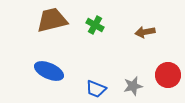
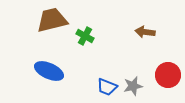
green cross: moved 10 px left, 11 px down
brown arrow: rotated 18 degrees clockwise
blue trapezoid: moved 11 px right, 2 px up
